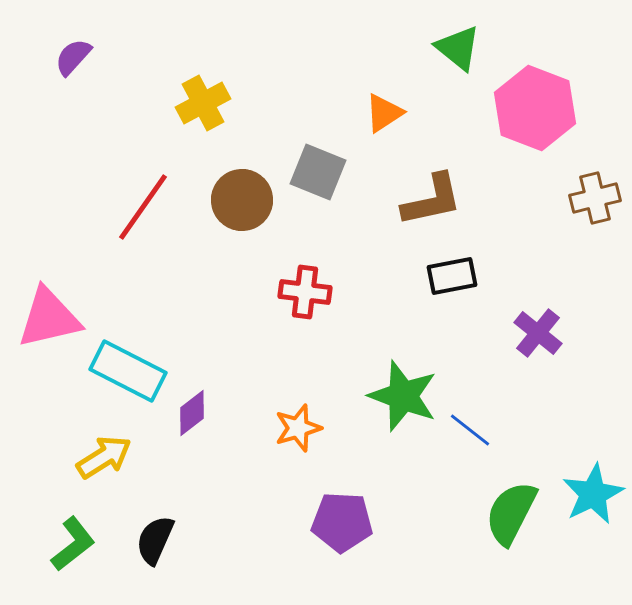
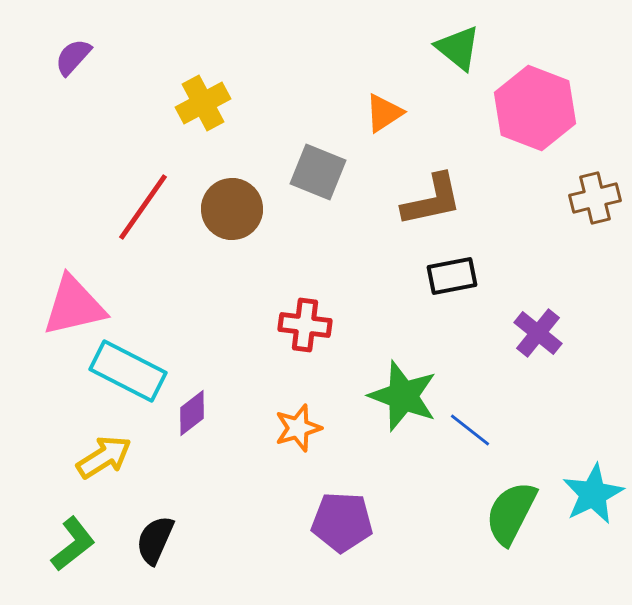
brown circle: moved 10 px left, 9 px down
red cross: moved 33 px down
pink triangle: moved 25 px right, 12 px up
